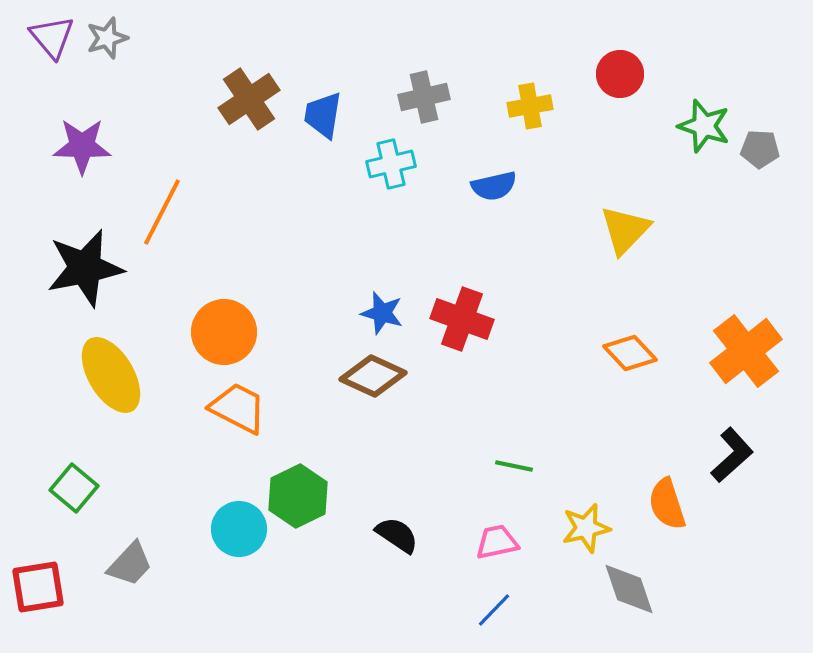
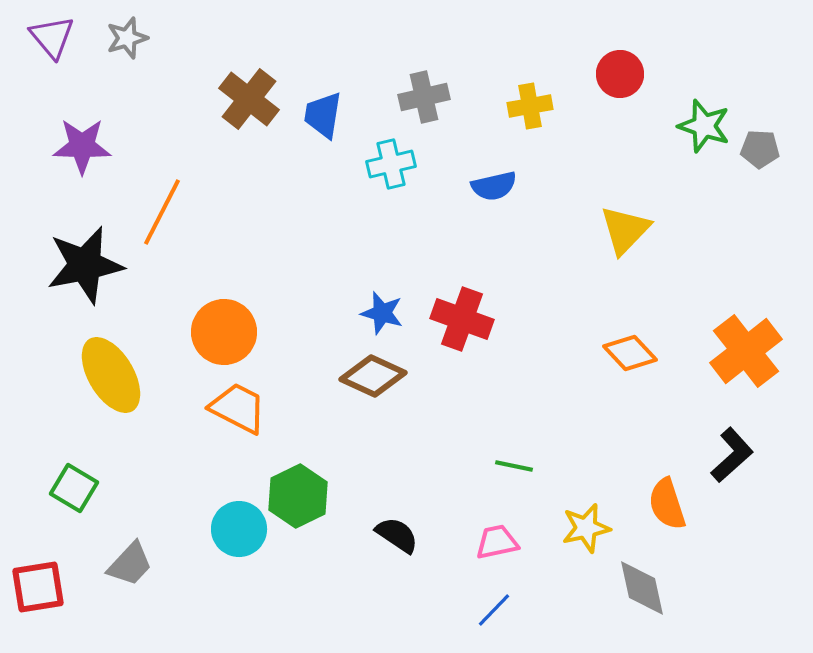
gray star: moved 20 px right
brown cross: rotated 18 degrees counterclockwise
black star: moved 3 px up
green square: rotated 9 degrees counterclockwise
gray diamond: moved 13 px right, 1 px up; rotated 6 degrees clockwise
